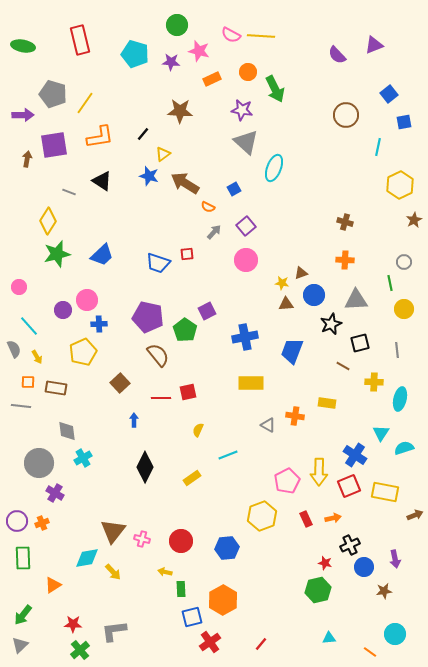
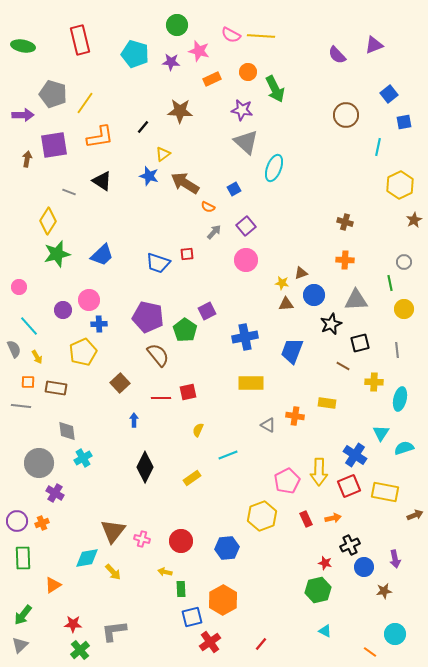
black line at (143, 134): moved 7 px up
pink circle at (87, 300): moved 2 px right
cyan triangle at (329, 638): moved 4 px left, 7 px up; rotated 32 degrees clockwise
